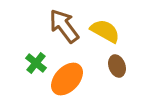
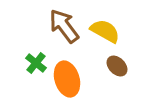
brown ellipse: rotated 25 degrees counterclockwise
orange ellipse: rotated 60 degrees counterclockwise
